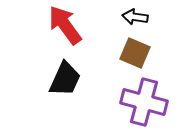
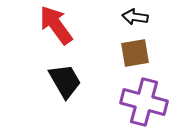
red arrow: moved 9 px left
brown square: rotated 32 degrees counterclockwise
black trapezoid: moved 2 px down; rotated 54 degrees counterclockwise
